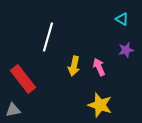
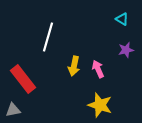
pink arrow: moved 1 px left, 2 px down
